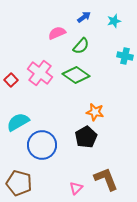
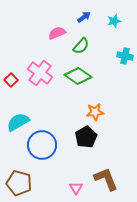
green diamond: moved 2 px right, 1 px down
orange star: rotated 18 degrees counterclockwise
pink triangle: rotated 16 degrees counterclockwise
